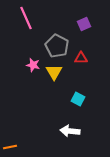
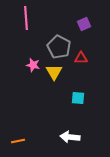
pink line: rotated 20 degrees clockwise
gray pentagon: moved 2 px right, 1 px down
cyan square: moved 1 px up; rotated 24 degrees counterclockwise
white arrow: moved 6 px down
orange line: moved 8 px right, 6 px up
